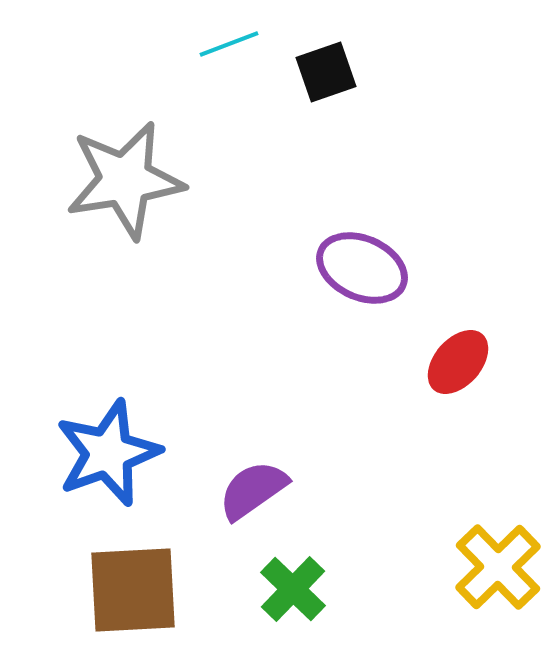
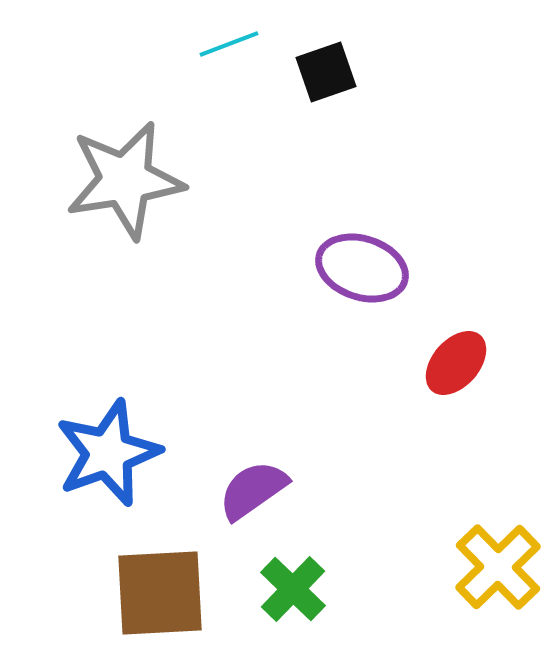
purple ellipse: rotated 6 degrees counterclockwise
red ellipse: moved 2 px left, 1 px down
brown square: moved 27 px right, 3 px down
